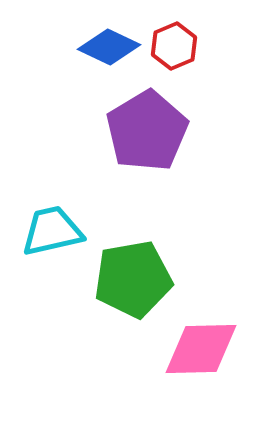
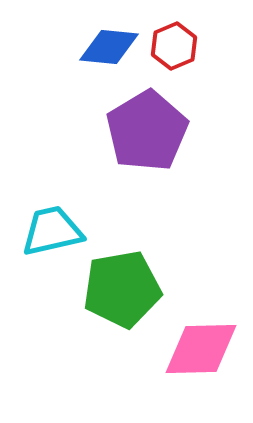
blue diamond: rotated 20 degrees counterclockwise
green pentagon: moved 11 px left, 10 px down
